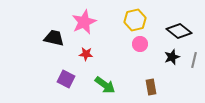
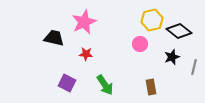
yellow hexagon: moved 17 px right
gray line: moved 7 px down
purple square: moved 1 px right, 4 px down
green arrow: rotated 20 degrees clockwise
